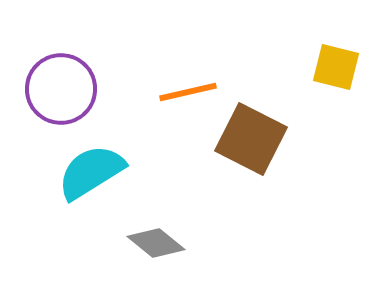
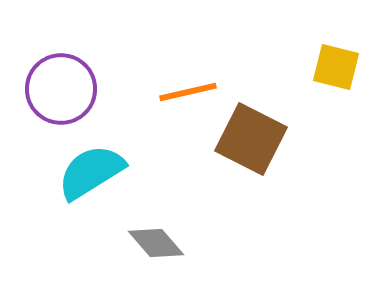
gray diamond: rotated 10 degrees clockwise
